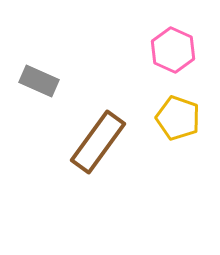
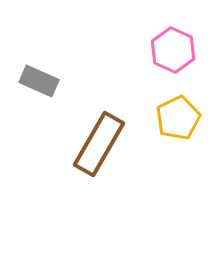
yellow pentagon: rotated 27 degrees clockwise
brown rectangle: moved 1 px right, 2 px down; rotated 6 degrees counterclockwise
